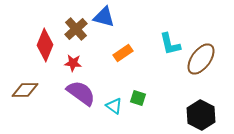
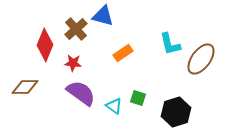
blue triangle: moved 1 px left, 1 px up
brown diamond: moved 3 px up
black hexagon: moved 25 px left, 3 px up; rotated 16 degrees clockwise
